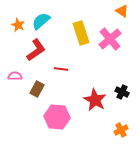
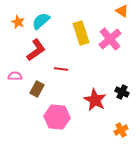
orange star: moved 3 px up
